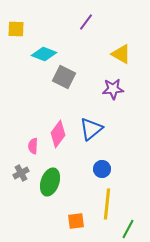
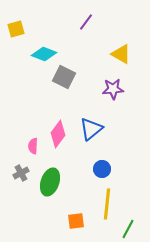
yellow square: rotated 18 degrees counterclockwise
